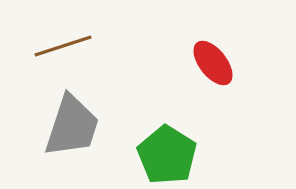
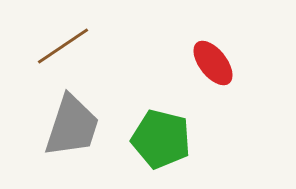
brown line: rotated 16 degrees counterclockwise
green pentagon: moved 6 px left, 16 px up; rotated 18 degrees counterclockwise
